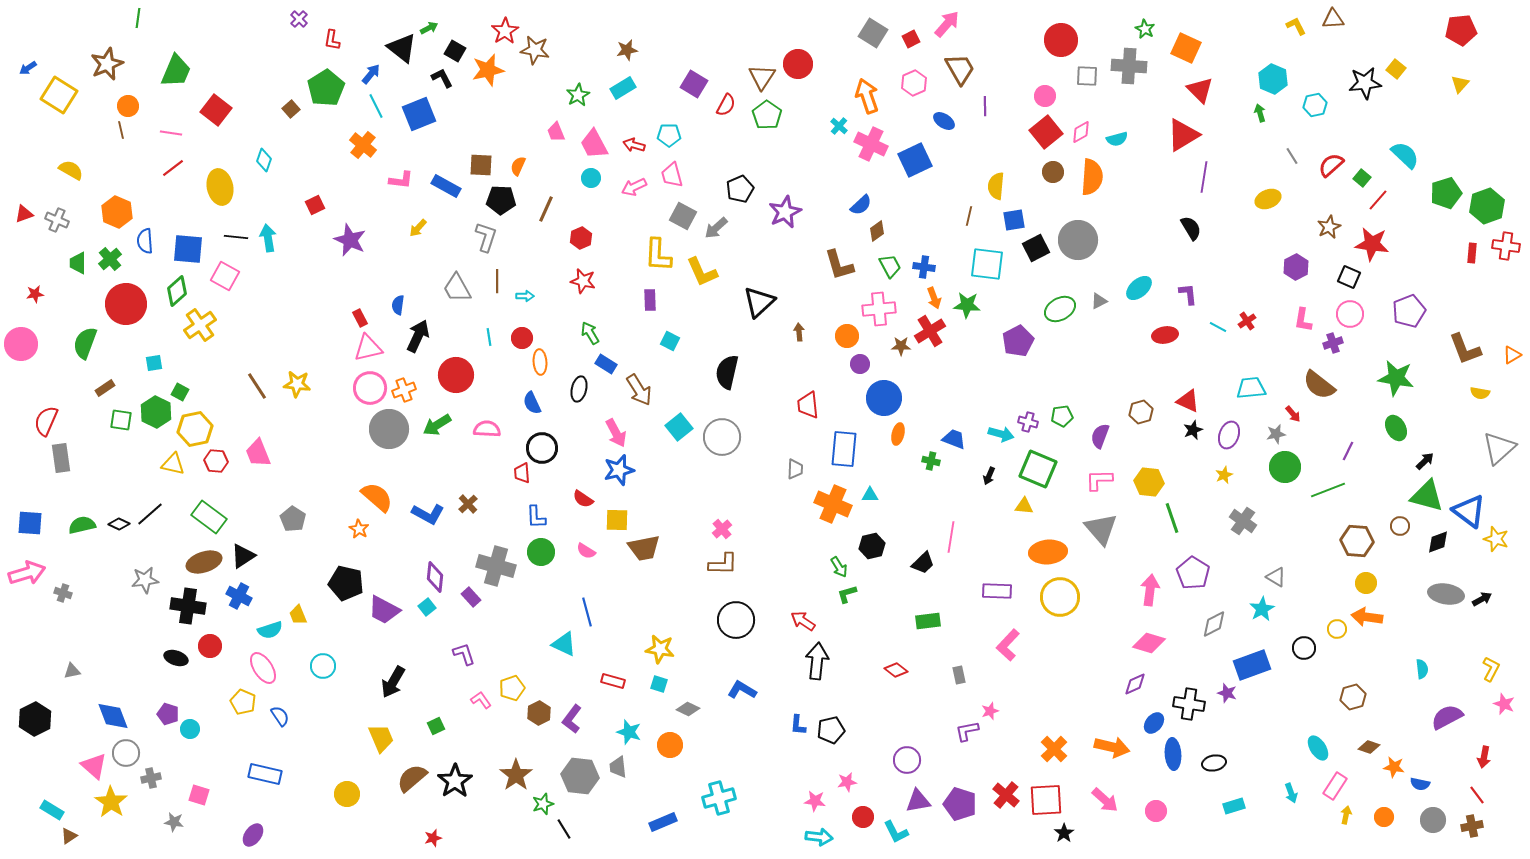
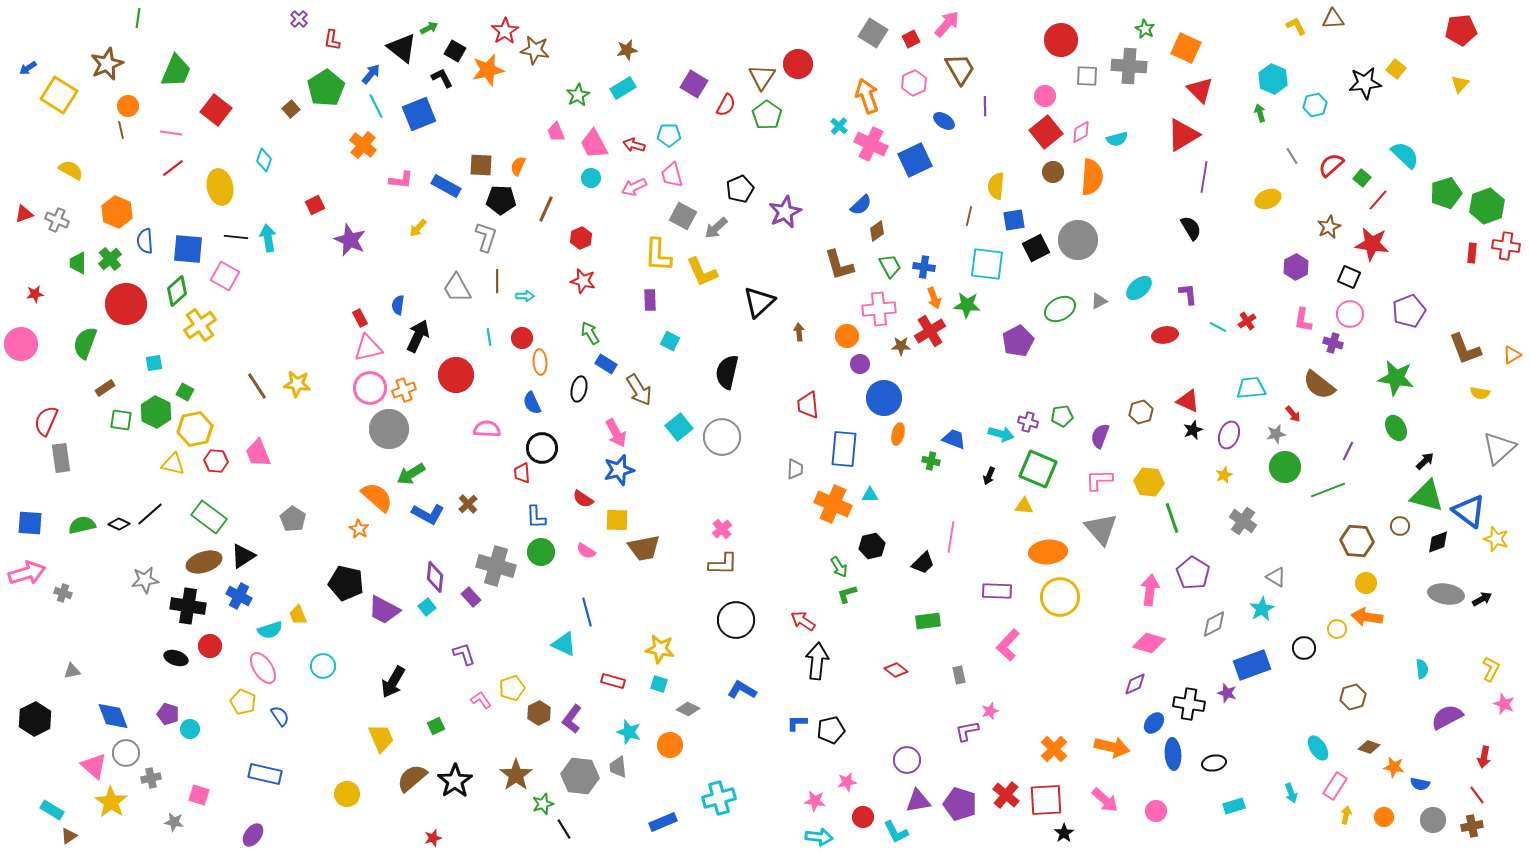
purple cross at (1333, 343): rotated 36 degrees clockwise
green square at (180, 392): moved 5 px right
green arrow at (437, 425): moved 26 px left, 49 px down
blue L-shape at (798, 725): moved 1 px left, 2 px up; rotated 85 degrees clockwise
